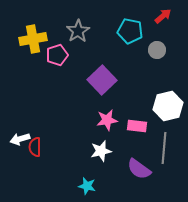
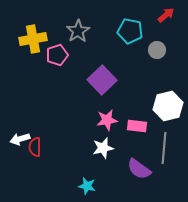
red arrow: moved 3 px right, 1 px up
white star: moved 2 px right, 3 px up
